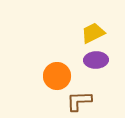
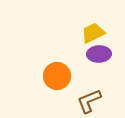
purple ellipse: moved 3 px right, 6 px up
brown L-shape: moved 10 px right; rotated 20 degrees counterclockwise
